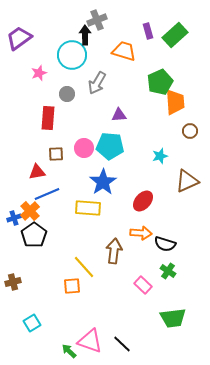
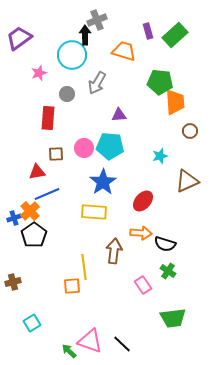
green pentagon at (160, 82): rotated 30 degrees clockwise
yellow rectangle at (88, 208): moved 6 px right, 4 px down
yellow line at (84, 267): rotated 35 degrees clockwise
pink rectangle at (143, 285): rotated 12 degrees clockwise
